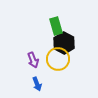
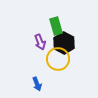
purple arrow: moved 7 px right, 18 px up
